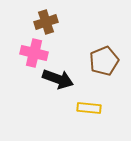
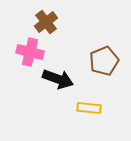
brown cross: rotated 20 degrees counterclockwise
pink cross: moved 4 px left, 1 px up
